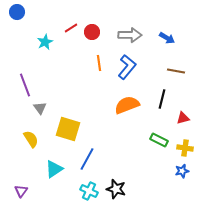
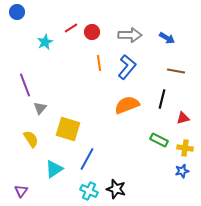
gray triangle: rotated 16 degrees clockwise
